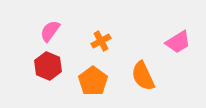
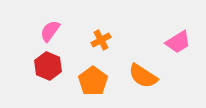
orange cross: moved 1 px up
orange semicircle: rotated 32 degrees counterclockwise
